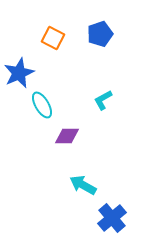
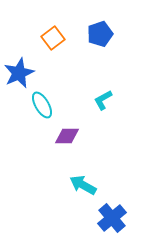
orange square: rotated 25 degrees clockwise
